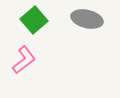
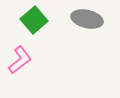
pink L-shape: moved 4 px left
